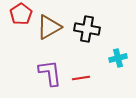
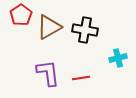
red pentagon: moved 1 px down
black cross: moved 2 px left, 1 px down
purple L-shape: moved 2 px left
